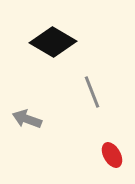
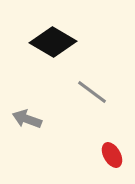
gray line: rotated 32 degrees counterclockwise
